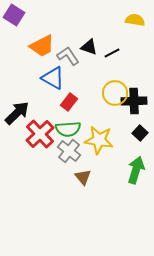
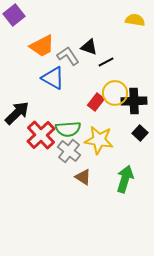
purple square: rotated 20 degrees clockwise
black line: moved 6 px left, 9 px down
red rectangle: moved 27 px right
red cross: moved 1 px right, 1 px down
green arrow: moved 11 px left, 9 px down
brown triangle: rotated 18 degrees counterclockwise
